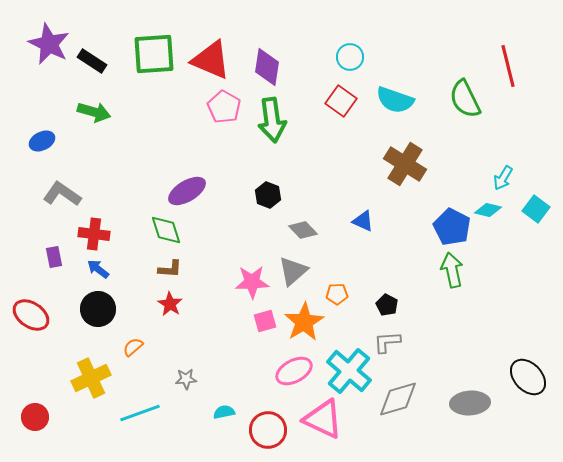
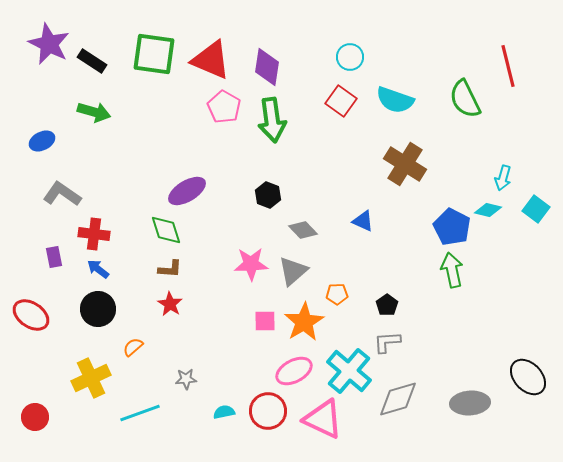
green square at (154, 54): rotated 12 degrees clockwise
cyan arrow at (503, 178): rotated 15 degrees counterclockwise
pink star at (252, 282): moved 1 px left, 18 px up
black pentagon at (387, 305): rotated 10 degrees clockwise
pink square at (265, 321): rotated 15 degrees clockwise
red circle at (268, 430): moved 19 px up
